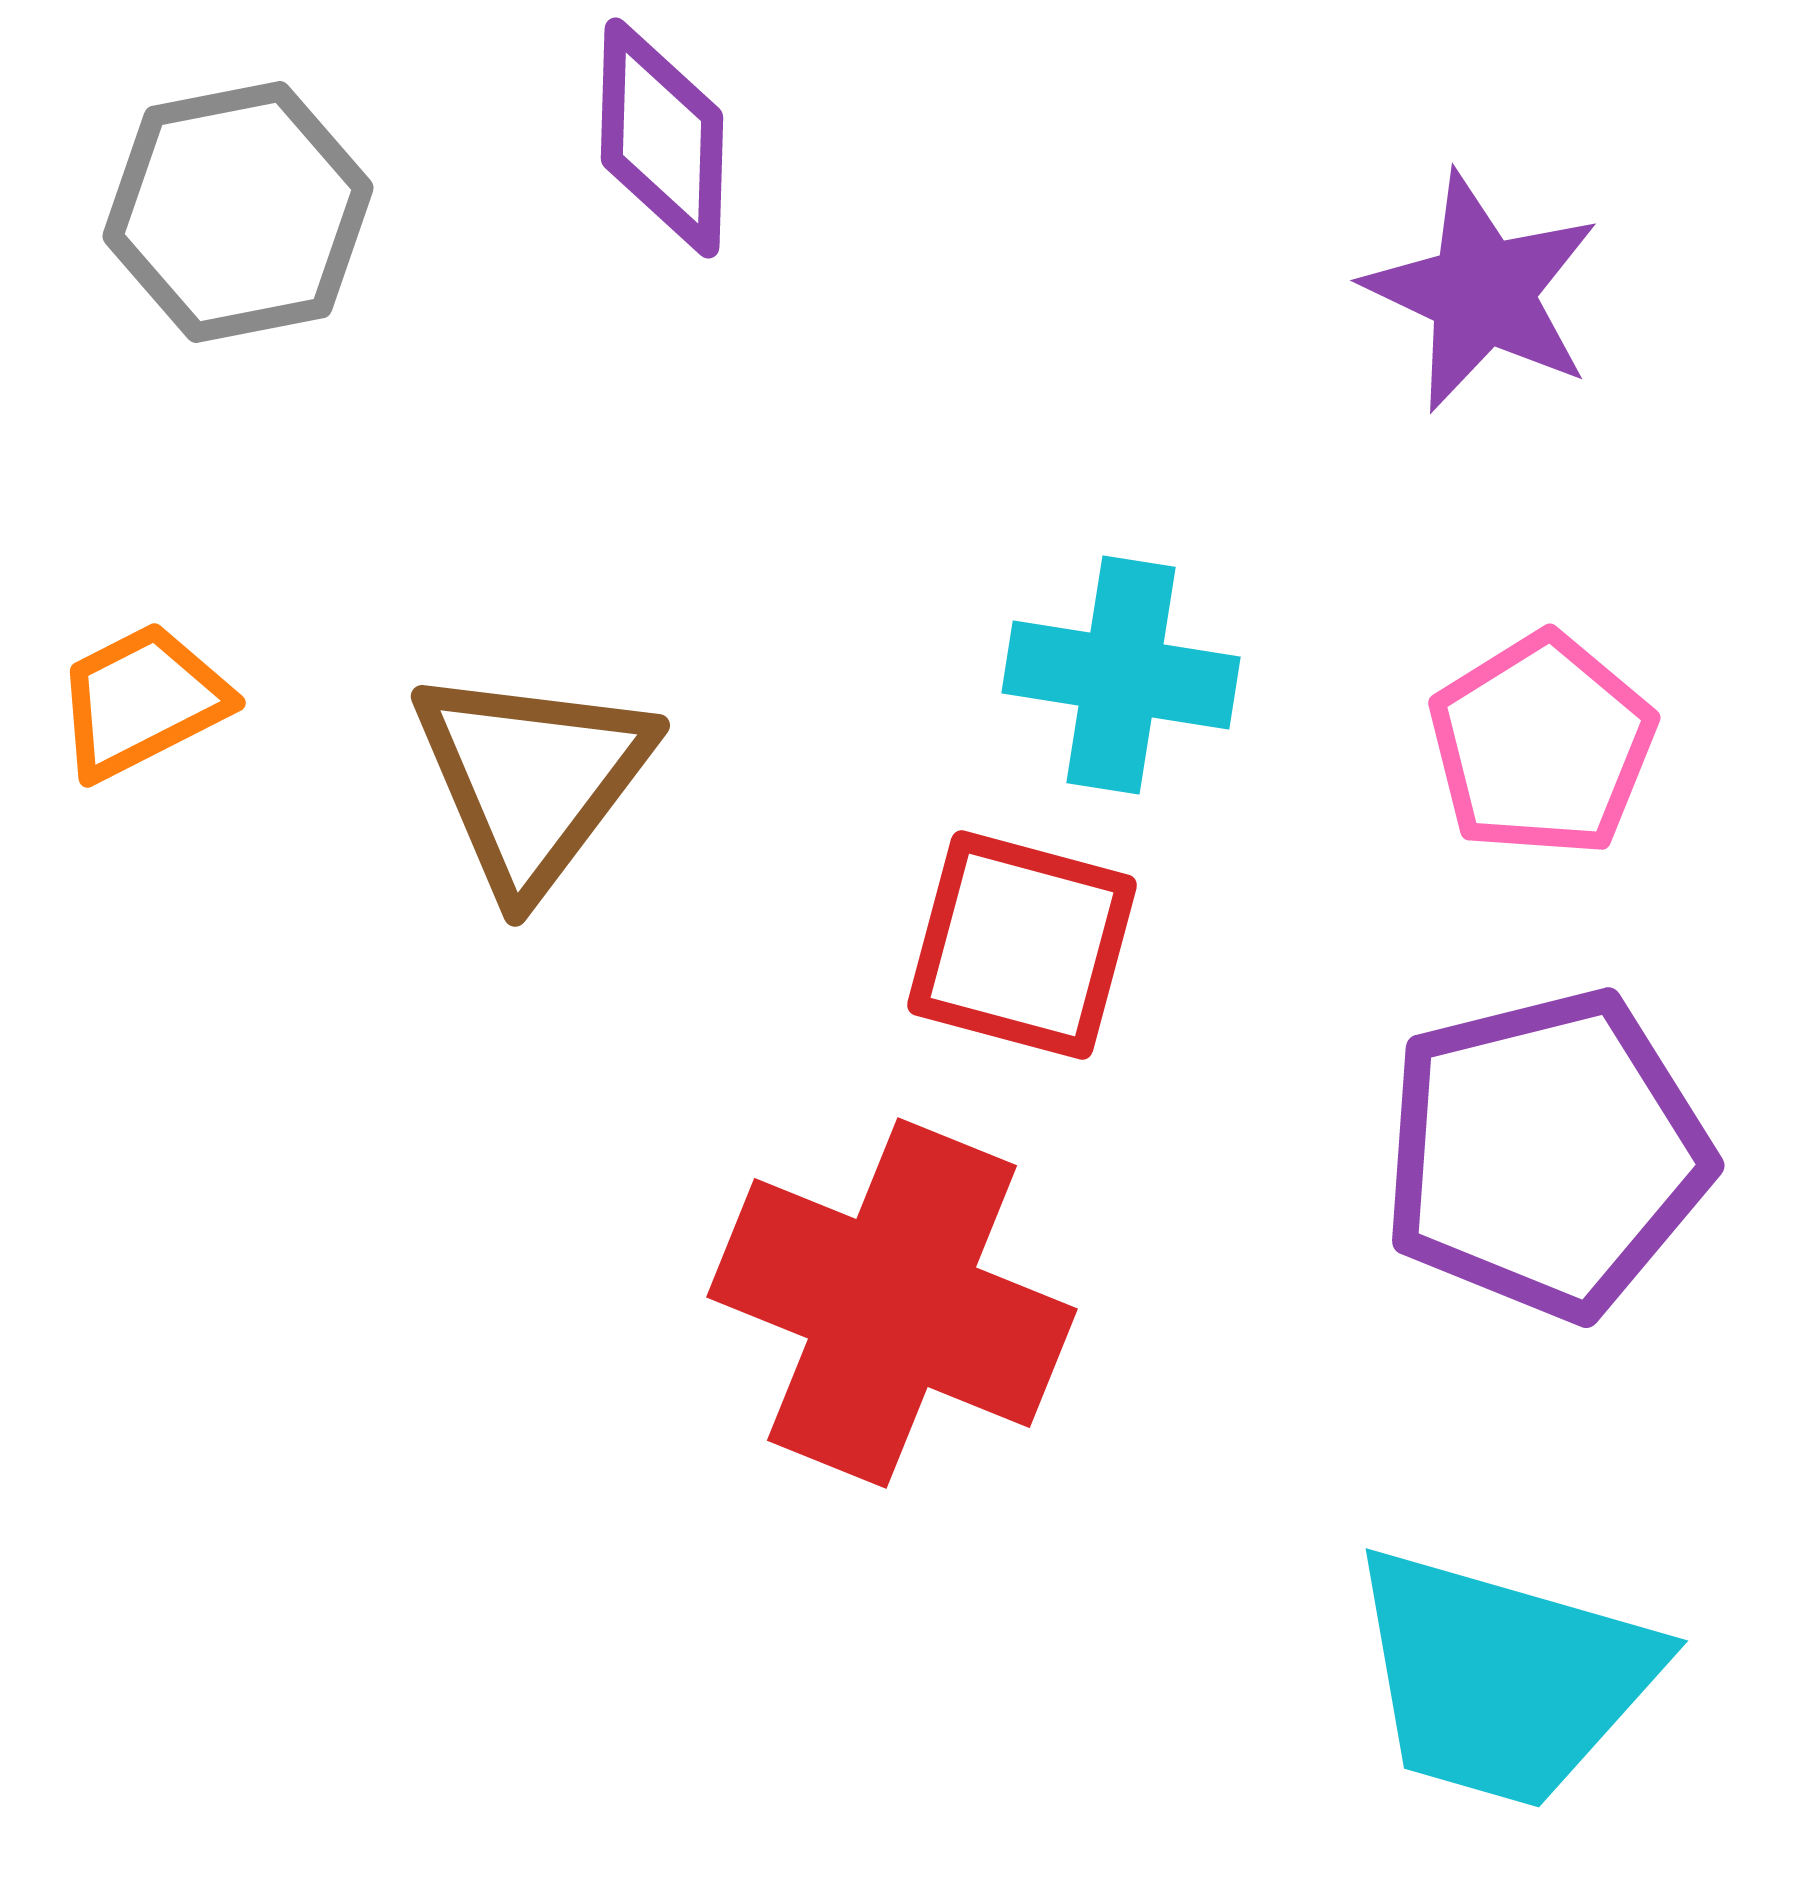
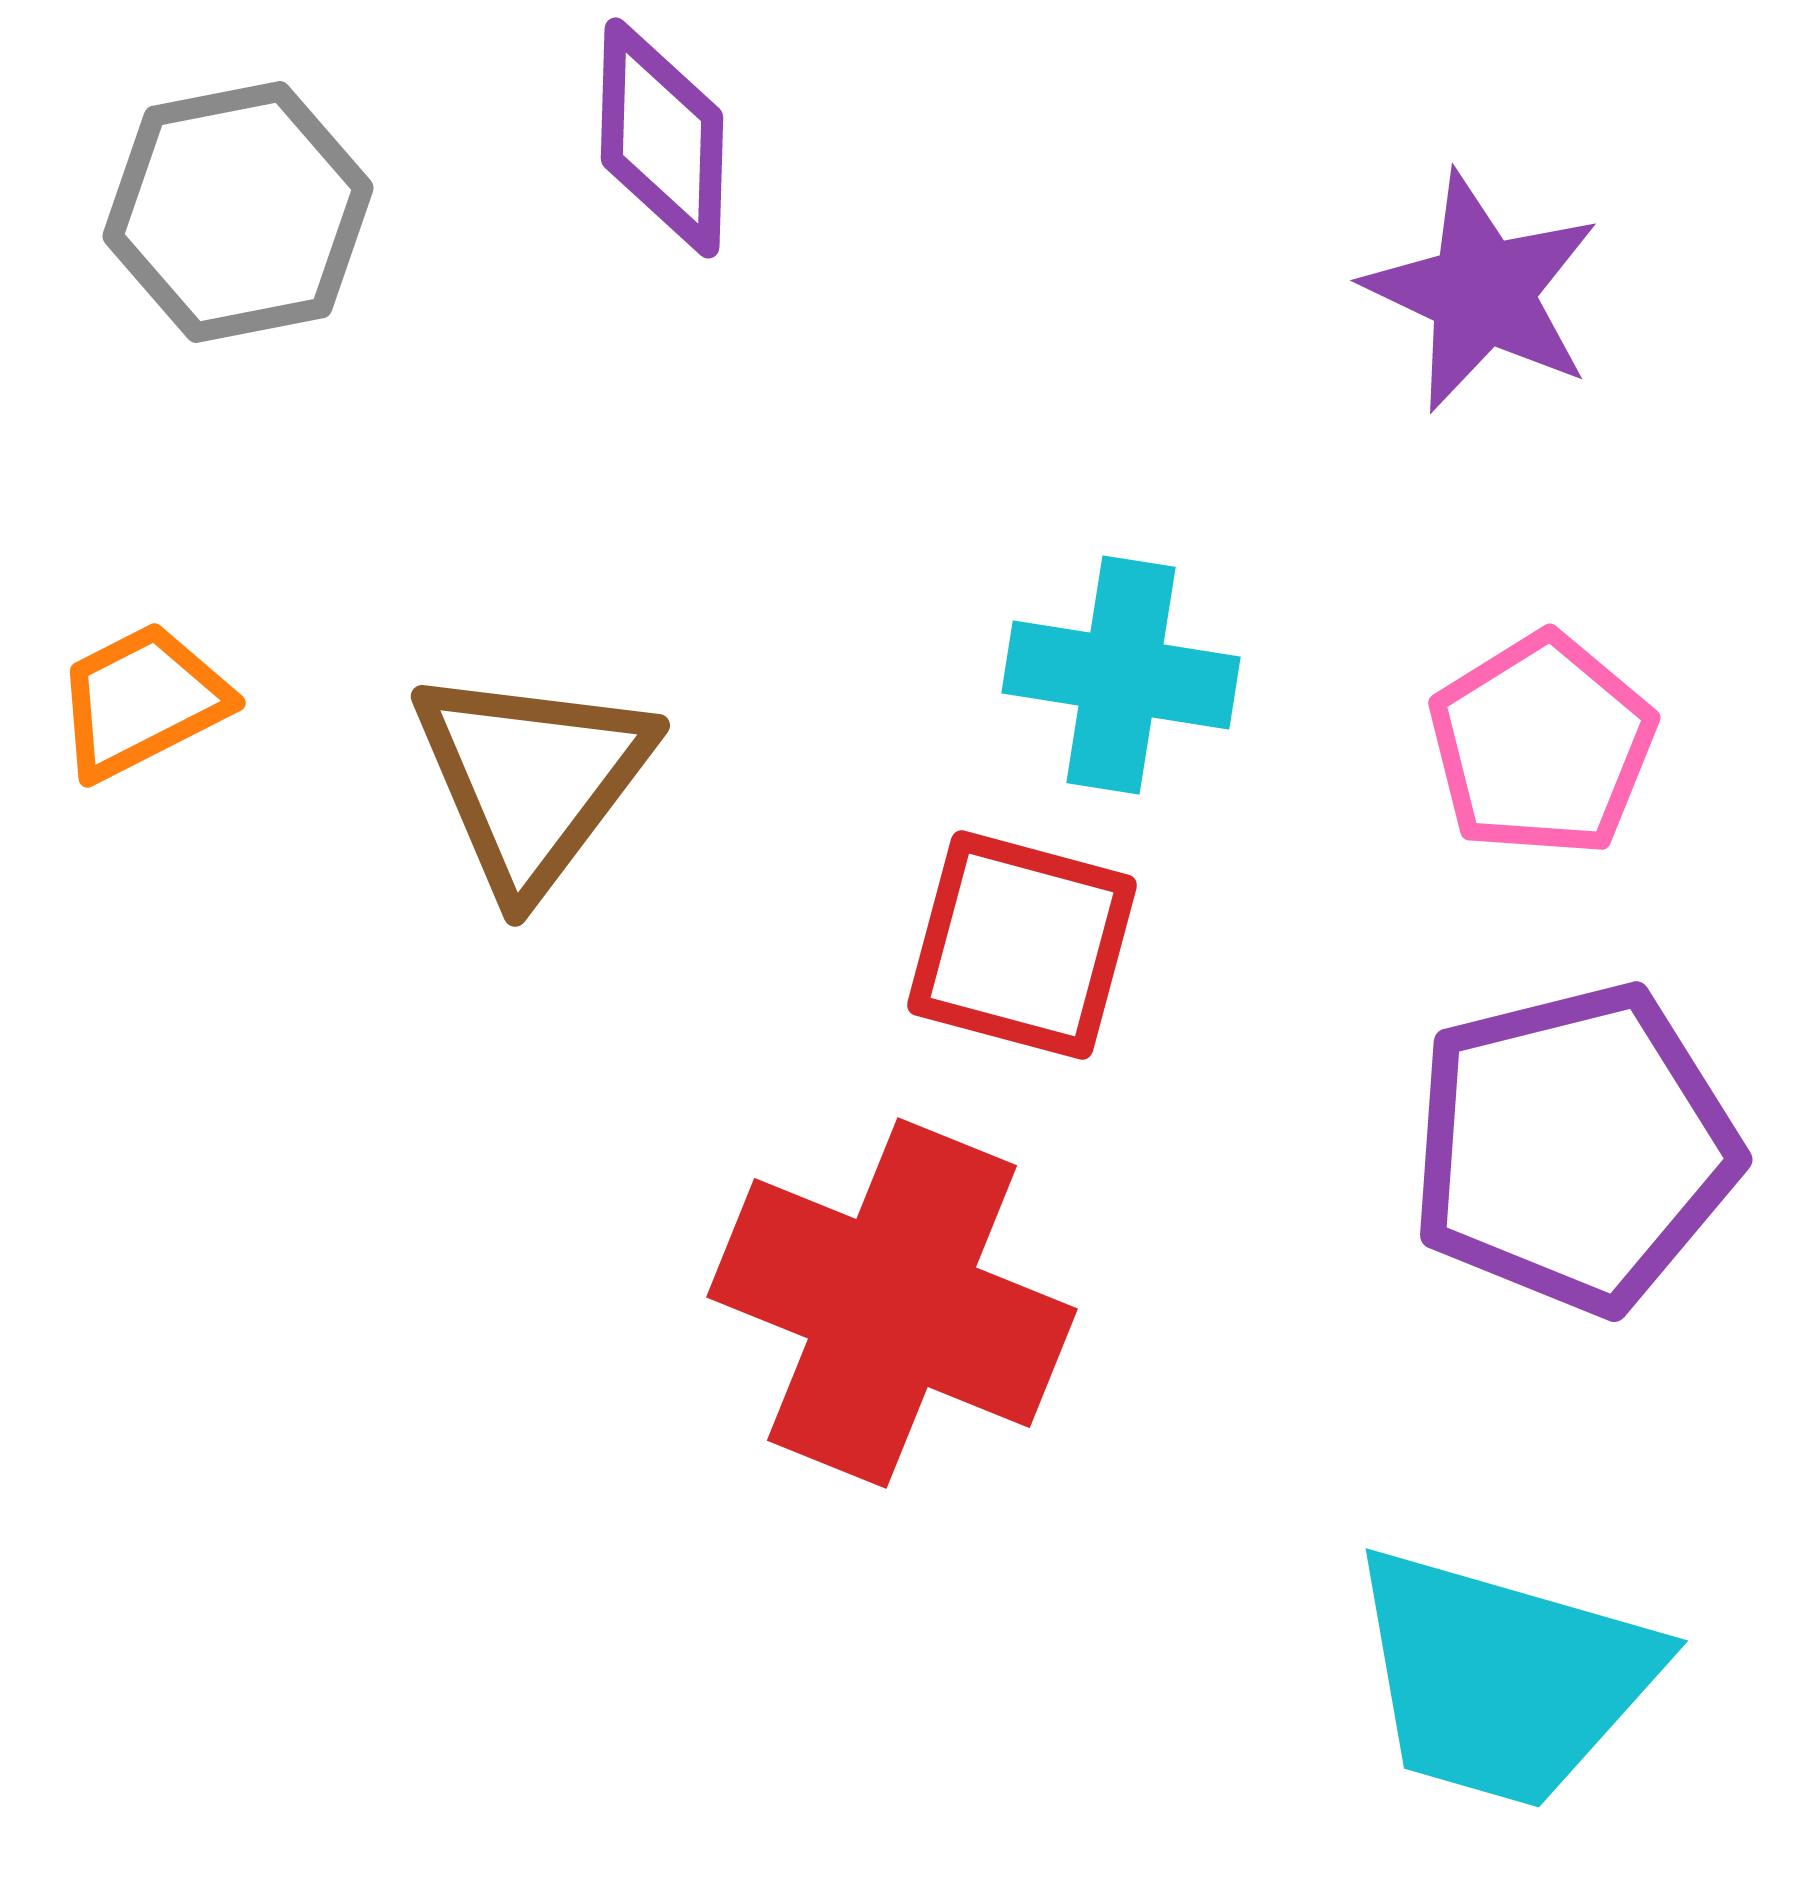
purple pentagon: moved 28 px right, 6 px up
